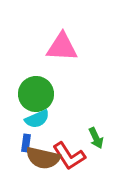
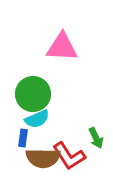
green circle: moved 3 px left
blue rectangle: moved 3 px left, 5 px up
brown semicircle: rotated 12 degrees counterclockwise
